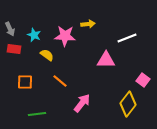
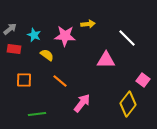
gray arrow: rotated 104 degrees counterclockwise
white line: rotated 66 degrees clockwise
orange square: moved 1 px left, 2 px up
